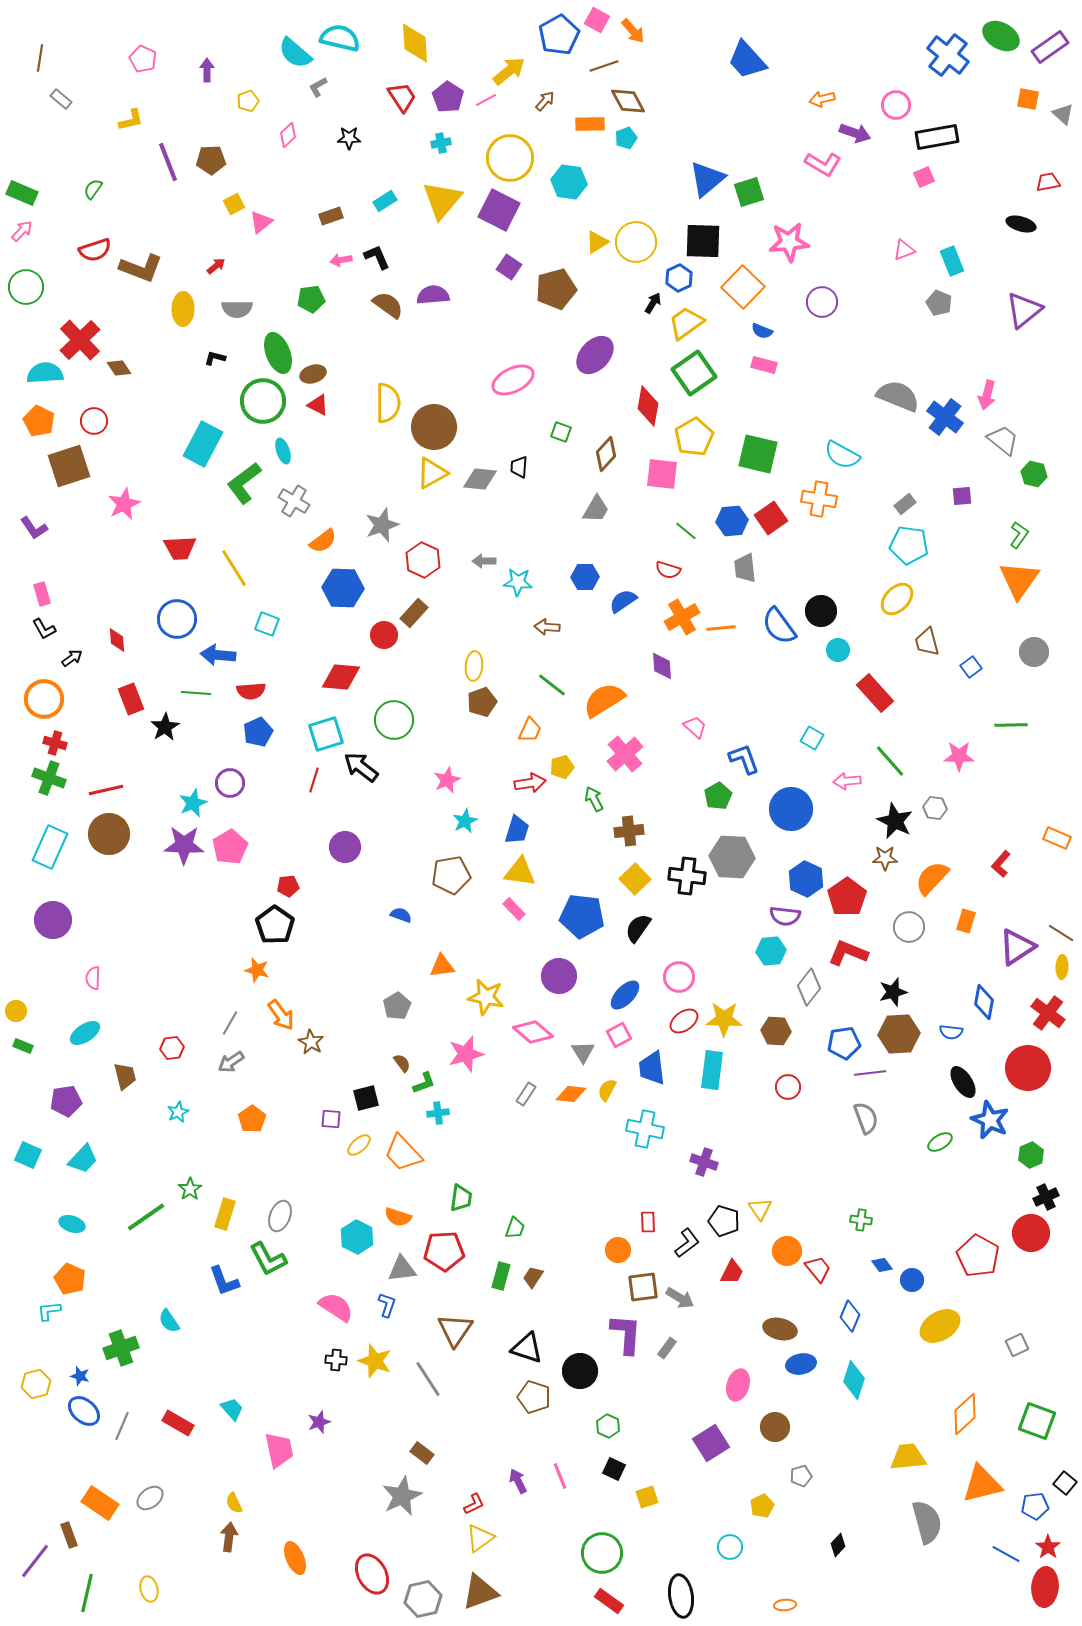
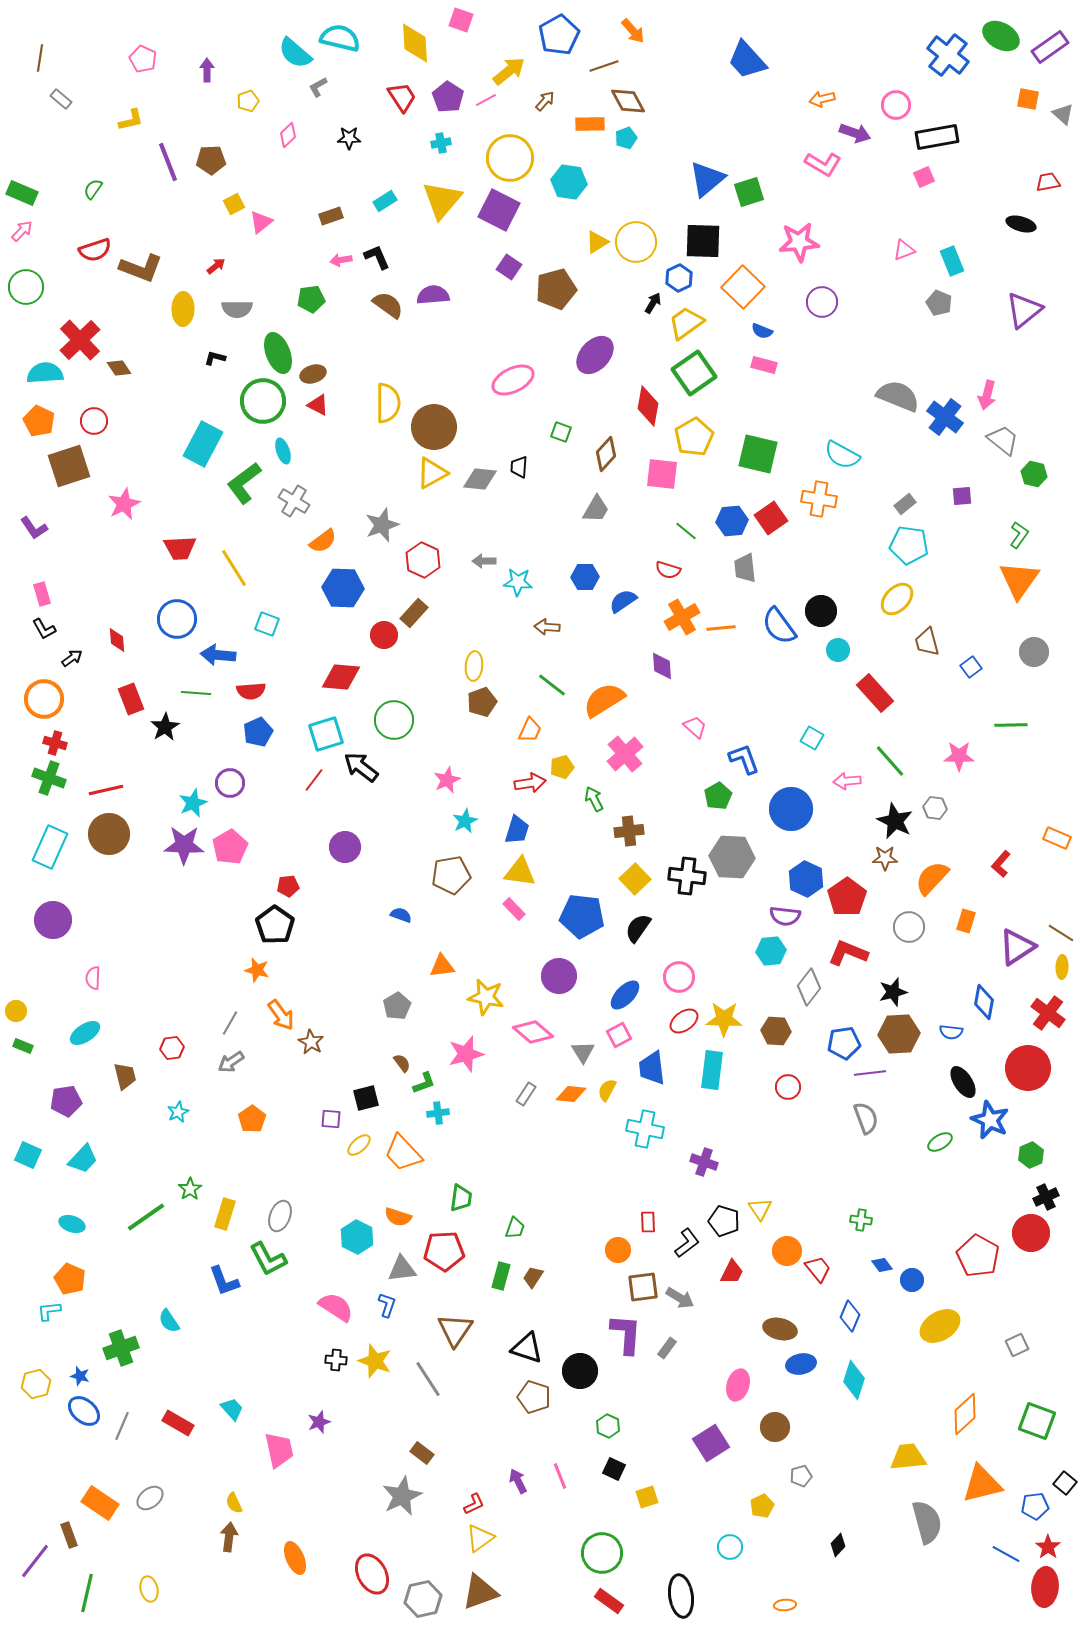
pink square at (597, 20): moved 136 px left; rotated 10 degrees counterclockwise
pink star at (789, 242): moved 10 px right
red line at (314, 780): rotated 20 degrees clockwise
